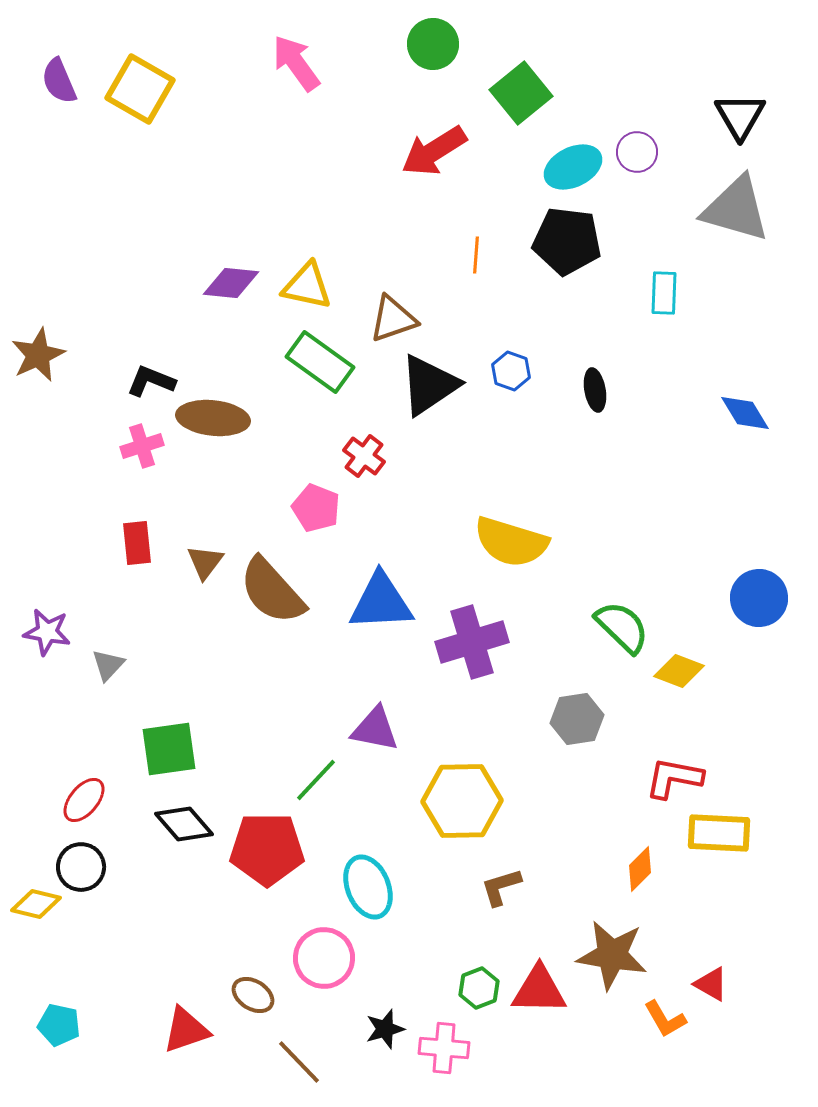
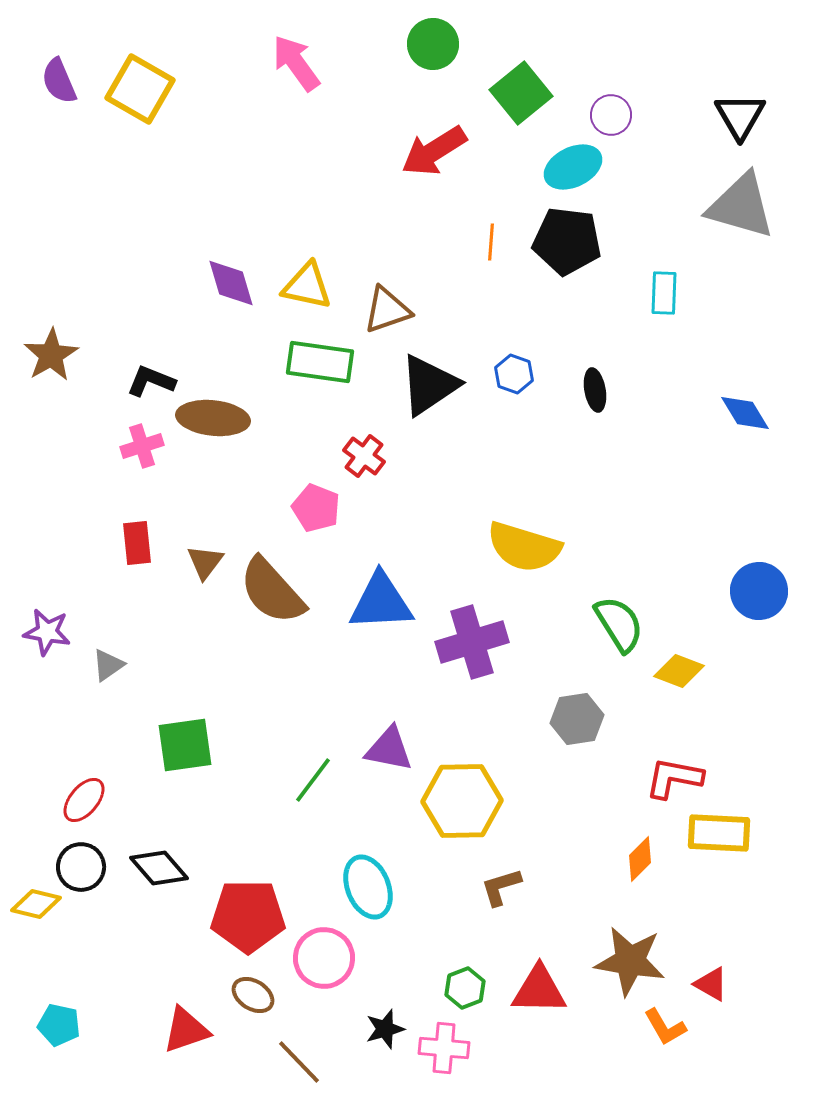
purple circle at (637, 152): moved 26 px left, 37 px up
gray triangle at (736, 209): moved 5 px right, 3 px up
orange line at (476, 255): moved 15 px right, 13 px up
purple diamond at (231, 283): rotated 68 degrees clockwise
brown triangle at (393, 319): moved 6 px left, 9 px up
brown star at (38, 355): moved 13 px right; rotated 6 degrees counterclockwise
green rectangle at (320, 362): rotated 28 degrees counterclockwise
blue hexagon at (511, 371): moved 3 px right, 3 px down
yellow semicircle at (511, 542): moved 13 px right, 5 px down
blue circle at (759, 598): moved 7 px up
green semicircle at (622, 627): moved 3 px left, 3 px up; rotated 14 degrees clockwise
gray triangle at (108, 665): rotated 12 degrees clockwise
purple triangle at (375, 729): moved 14 px right, 20 px down
green square at (169, 749): moved 16 px right, 4 px up
green line at (316, 780): moved 3 px left; rotated 6 degrees counterclockwise
black diamond at (184, 824): moved 25 px left, 44 px down
red pentagon at (267, 849): moved 19 px left, 67 px down
orange diamond at (640, 869): moved 10 px up
brown star at (612, 955): moved 18 px right, 6 px down
green hexagon at (479, 988): moved 14 px left
orange L-shape at (665, 1019): moved 8 px down
